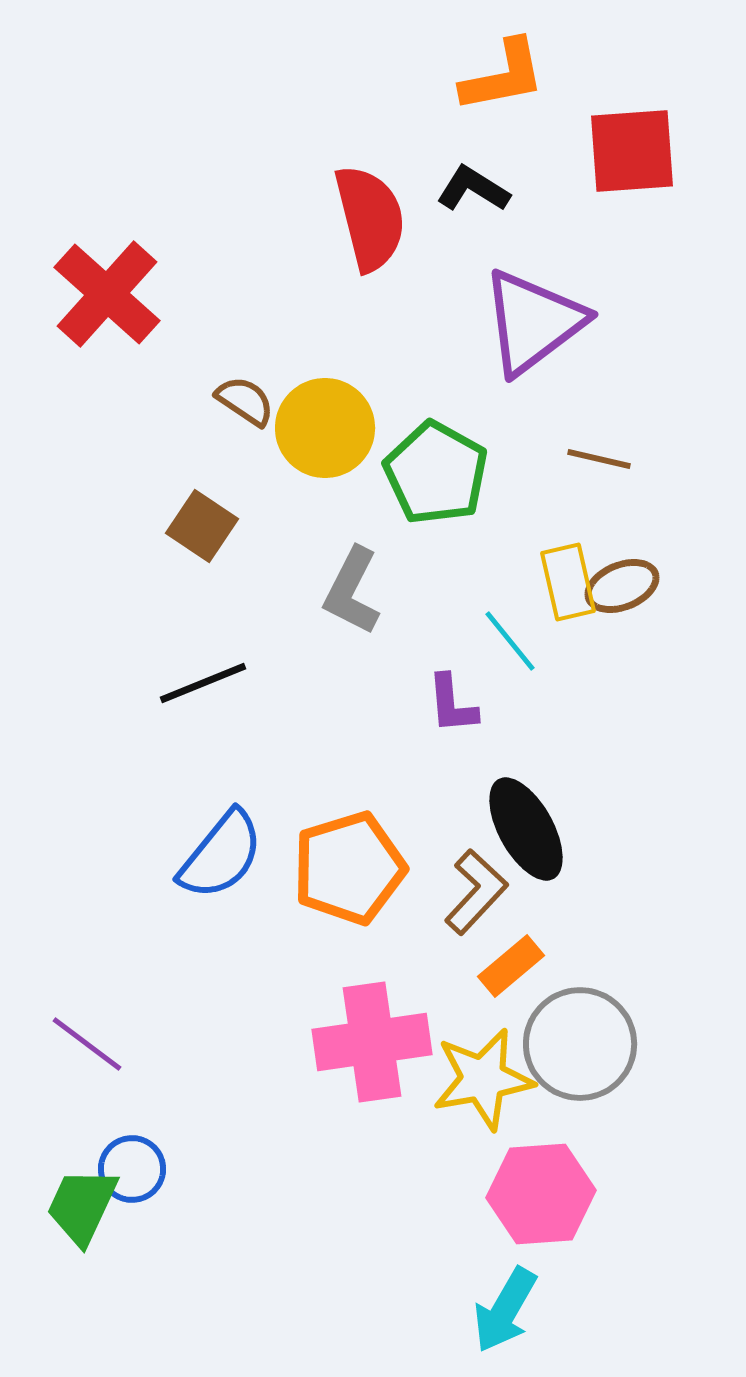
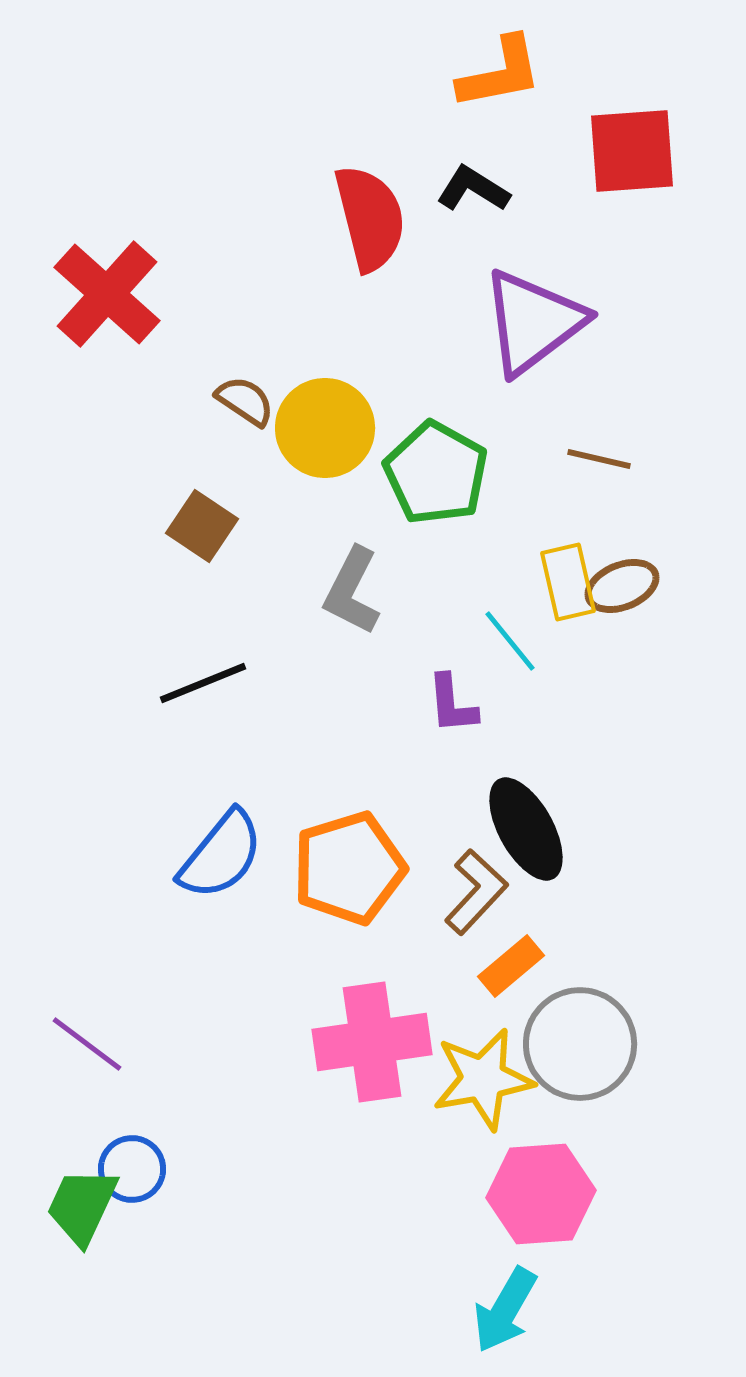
orange L-shape: moved 3 px left, 3 px up
